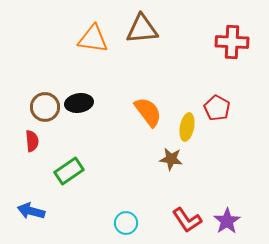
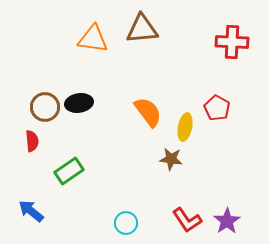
yellow ellipse: moved 2 px left
blue arrow: rotated 24 degrees clockwise
